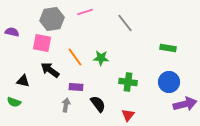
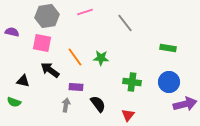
gray hexagon: moved 5 px left, 3 px up
green cross: moved 4 px right
